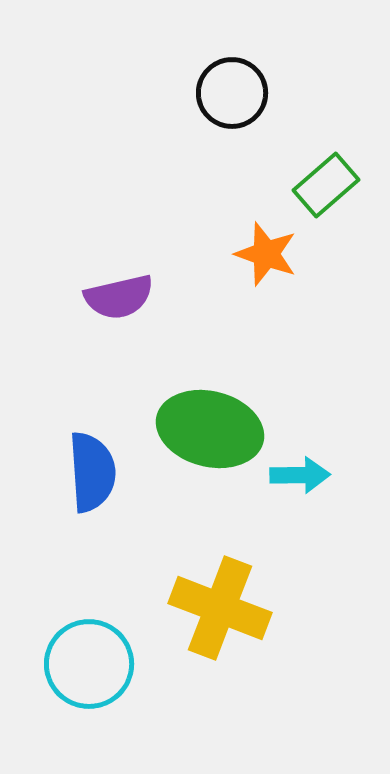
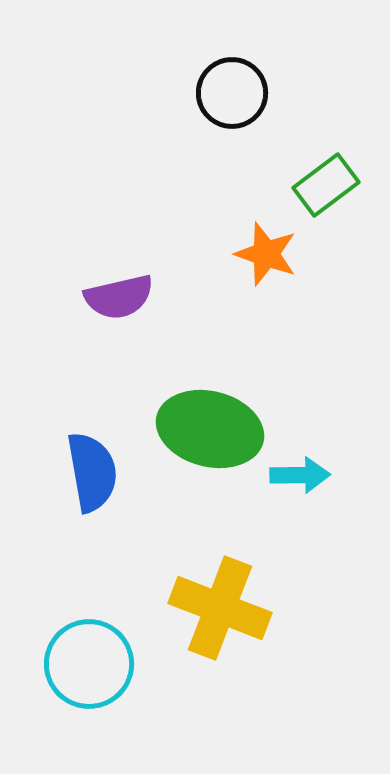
green rectangle: rotated 4 degrees clockwise
blue semicircle: rotated 6 degrees counterclockwise
